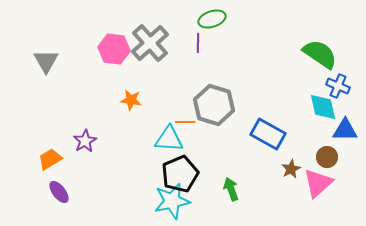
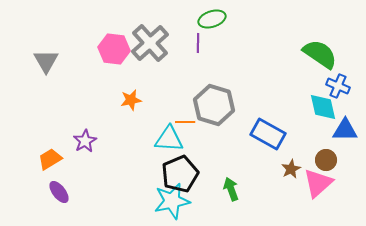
orange star: rotated 20 degrees counterclockwise
brown circle: moved 1 px left, 3 px down
